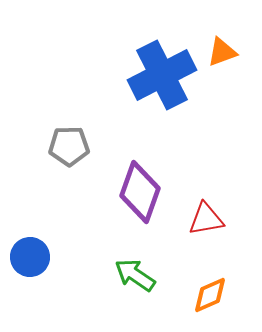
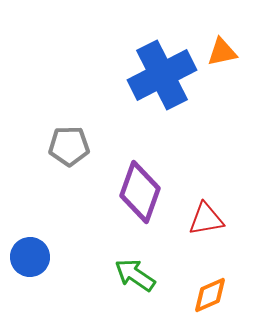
orange triangle: rotated 8 degrees clockwise
